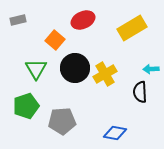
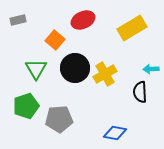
gray pentagon: moved 3 px left, 2 px up
